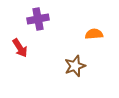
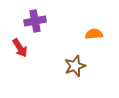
purple cross: moved 3 px left, 2 px down
